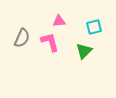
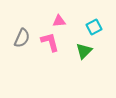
cyan square: rotated 14 degrees counterclockwise
